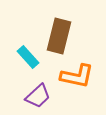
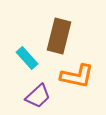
cyan rectangle: moved 1 px left, 1 px down
